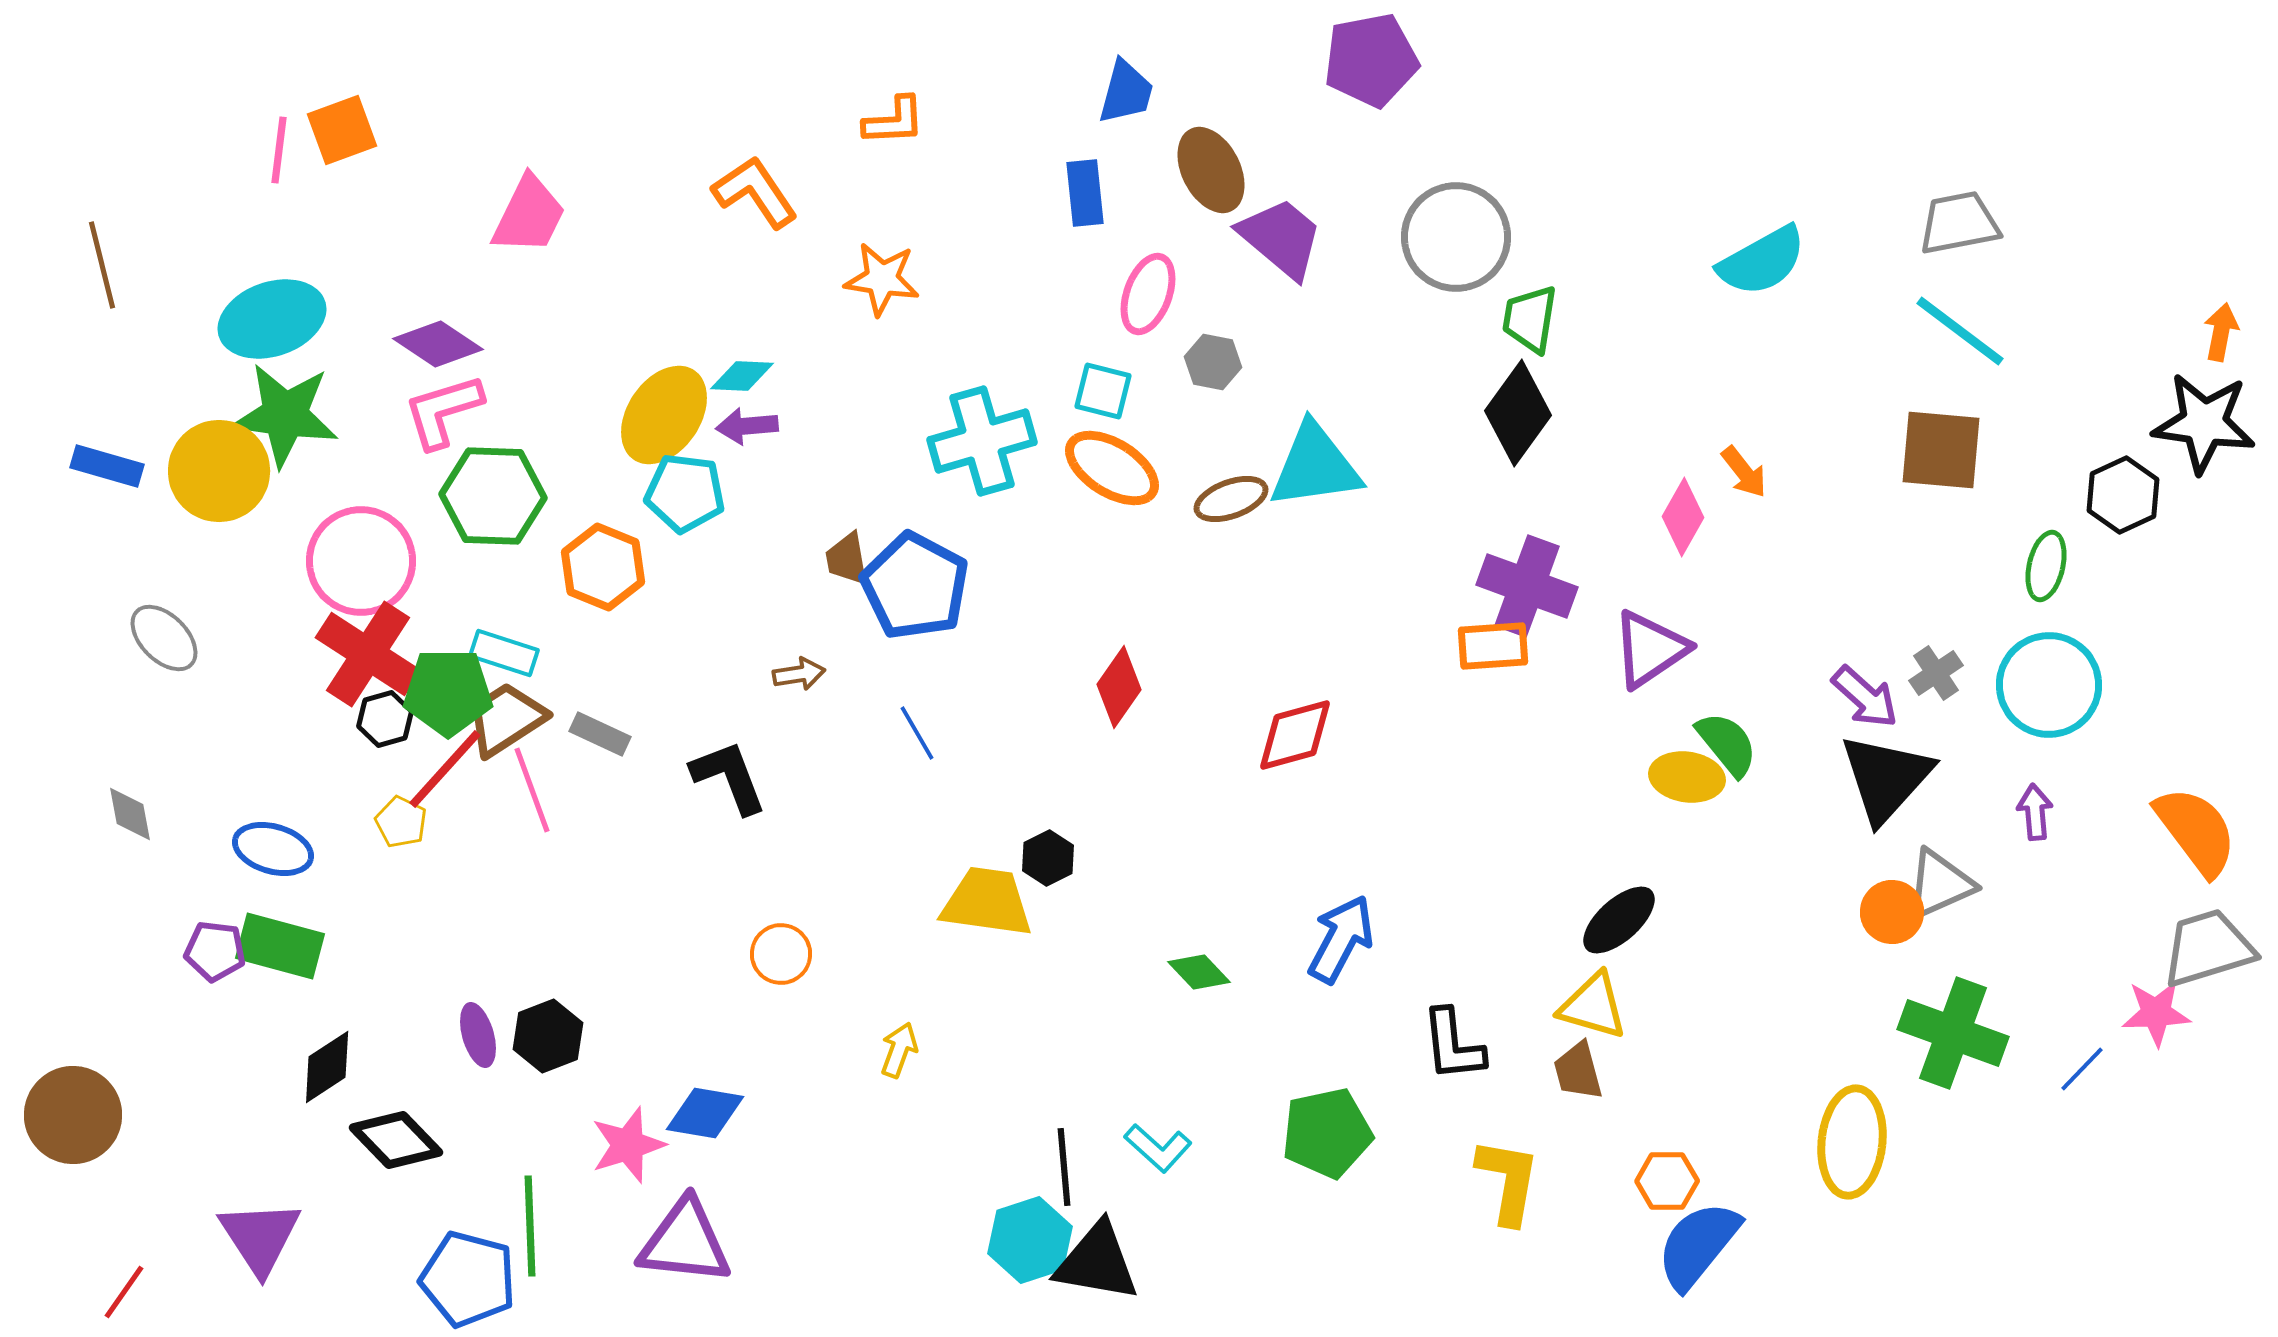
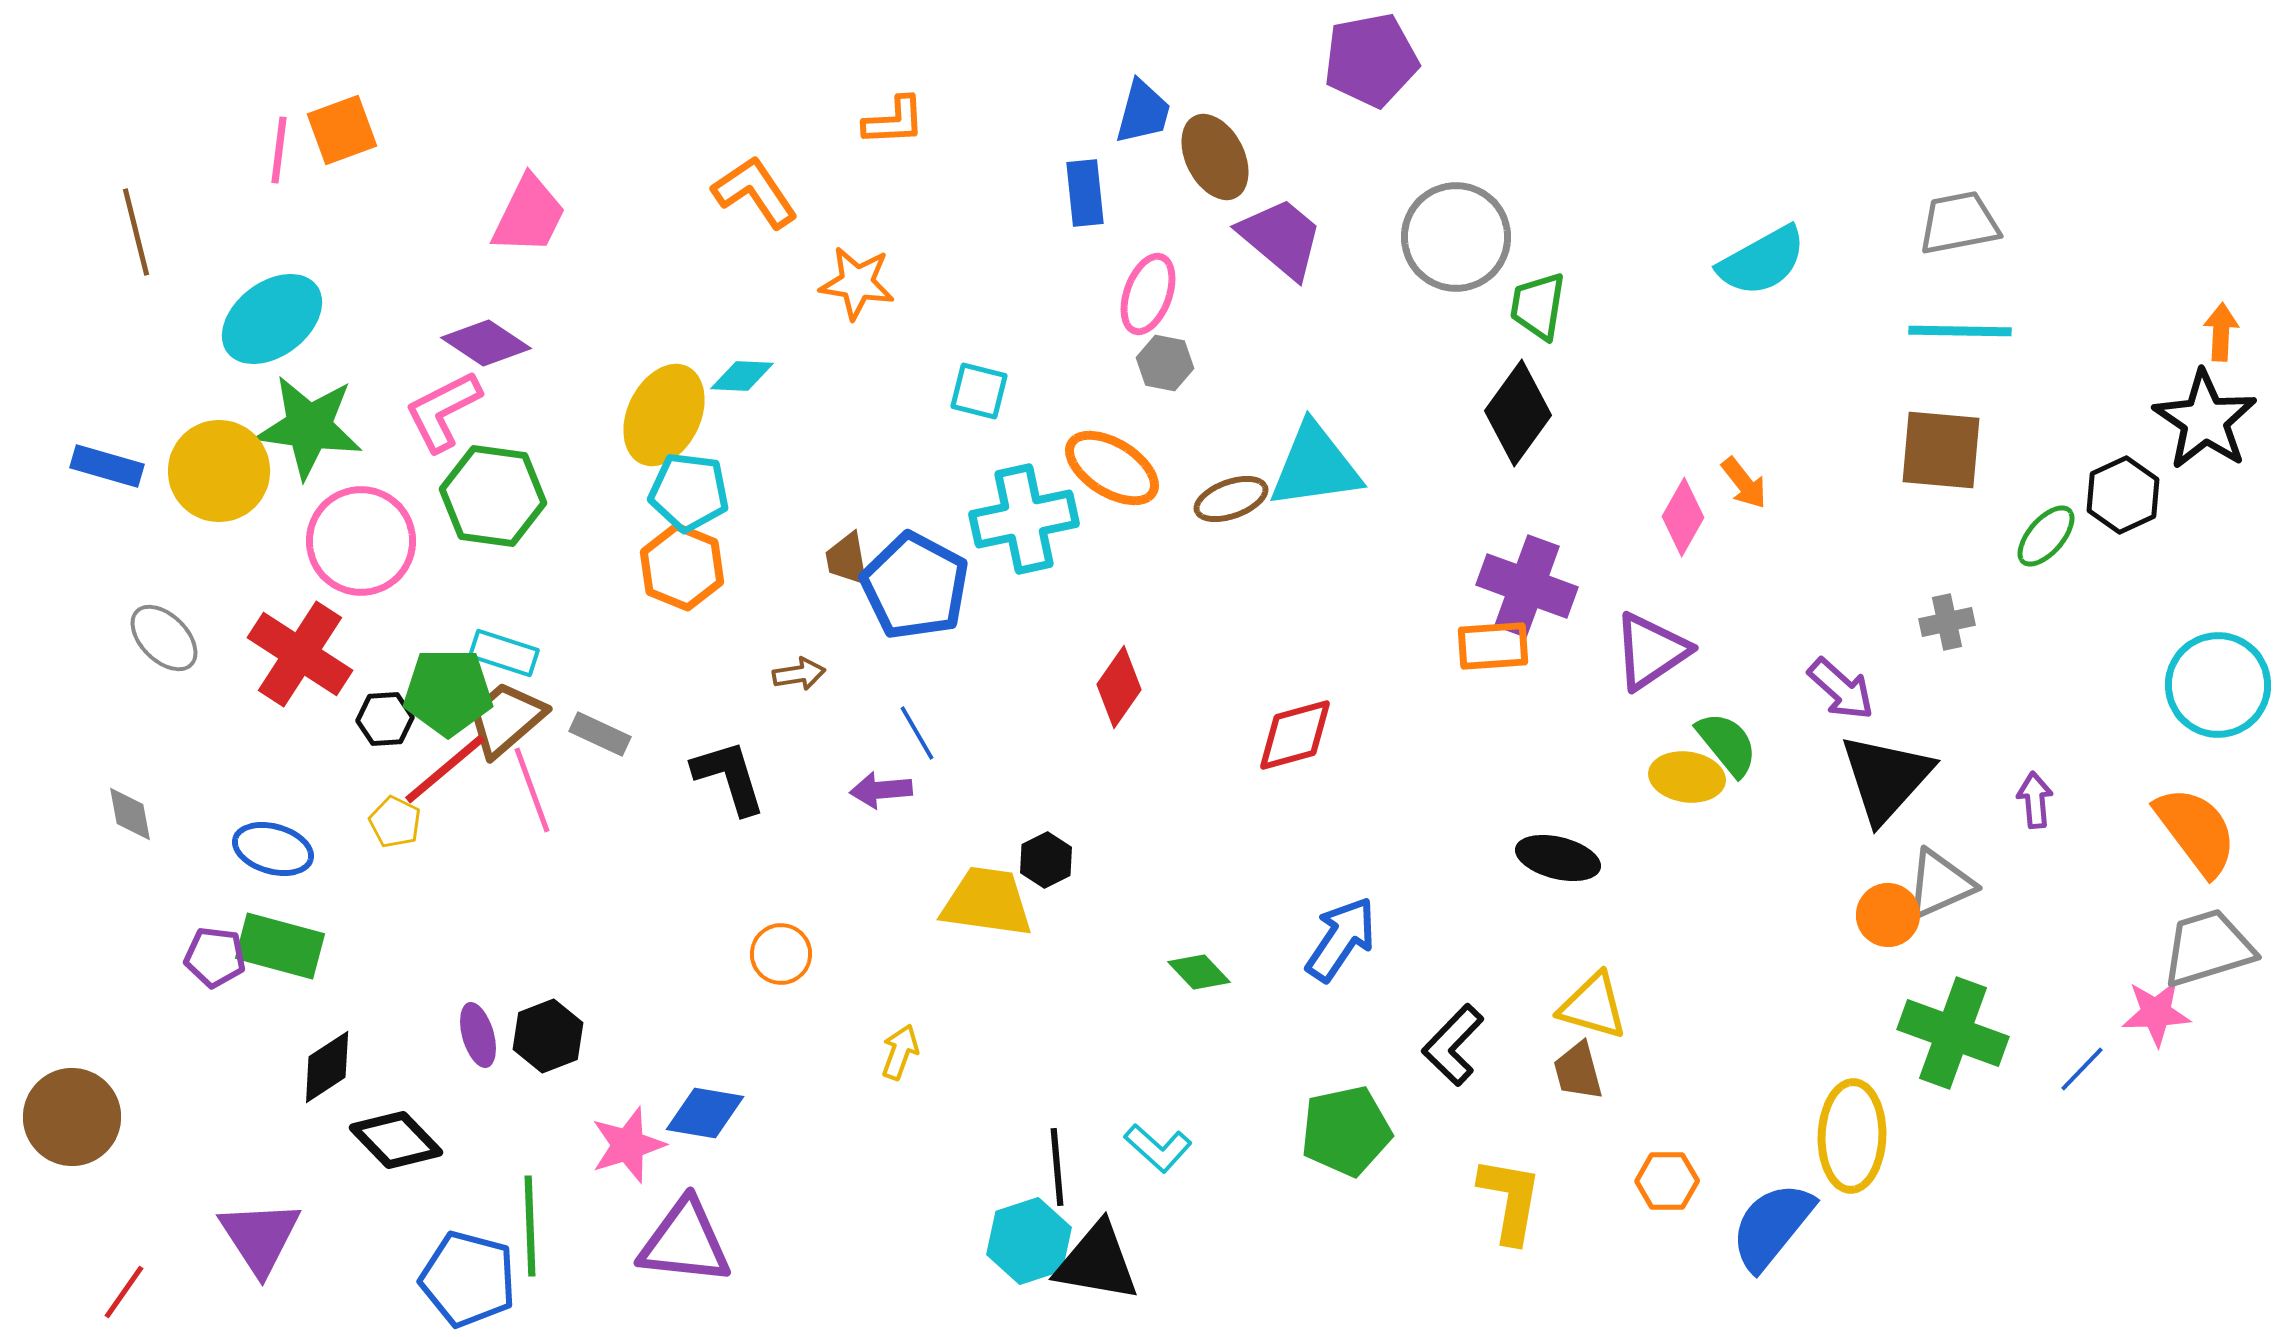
blue trapezoid at (1126, 92): moved 17 px right, 20 px down
brown ellipse at (1211, 170): moved 4 px right, 13 px up
brown line at (102, 265): moved 34 px right, 33 px up
orange star at (882, 279): moved 25 px left, 4 px down
cyan ellipse at (272, 319): rotated 18 degrees counterclockwise
green trapezoid at (1530, 319): moved 8 px right, 13 px up
cyan line at (1960, 331): rotated 36 degrees counterclockwise
orange arrow at (2221, 332): rotated 8 degrees counterclockwise
purple diamond at (438, 344): moved 48 px right, 1 px up
gray hexagon at (1213, 362): moved 48 px left, 1 px down
cyan square at (1103, 391): moved 124 px left
pink L-shape at (443, 411): rotated 10 degrees counterclockwise
green star at (285, 415): moved 24 px right, 12 px down
yellow ellipse at (664, 415): rotated 8 degrees counterclockwise
black star at (2204, 423): moved 1 px right, 3 px up; rotated 26 degrees clockwise
purple arrow at (747, 426): moved 134 px right, 364 px down
cyan cross at (982, 441): moved 42 px right, 78 px down; rotated 4 degrees clockwise
orange arrow at (1744, 472): moved 11 px down
cyan pentagon at (685, 493): moved 4 px right, 1 px up
green hexagon at (493, 496): rotated 6 degrees clockwise
pink circle at (361, 561): moved 20 px up
green ellipse at (2046, 566): moved 30 px up; rotated 28 degrees clockwise
orange hexagon at (603, 567): moved 79 px right
purple triangle at (1650, 649): moved 1 px right, 2 px down
red cross at (368, 654): moved 68 px left
gray cross at (1936, 673): moved 11 px right, 51 px up; rotated 22 degrees clockwise
cyan circle at (2049, 685): moved 169 px right
purple arrow at (1865, 697): moved 24 px left, 8 px up
black hexagon at (385, 719): rotated 12 degrees clockwise
brown trapezoid at (506, 719): rotated 8 degrees counterclockwise
red line at (445, 769): rotated 8 degrees clockwise
black L-shape at (729, 777): rotated 4 degrees clockwise
purple arrow at (2035, 812): moved 12 px up
yellow pentagon at (401, 822): moved 6 px left
black hexagon at (1048, 858): moved 2 px left, 2 px down
orange circle at (1892, 912): moved 4 px left, 3 px down
black ellipse at (1619, 920): moved 61 px left, 62 px up; rotated 56 degrees clockwise
blue arrow at (1341, 939): rotated 6 degrees clockwise
purple pentagon at (215, 951): moved 6 px down
black L-shape at (1453, 1045): rotated 50 degrees clockwise
yellow arrow at (899, 1050): moved 1 px right, 2 px down
brown circle at (73, 1115): moved 1 px left, 2 px down
green pentagon at (1327, 1133): moved 19 px right, 2 px up
yellow ellipse at (1852, 1142): moved 6 px up; rotated 4 degrees counterclockwise
black line at (1064, 1167): moved 7 px left
yellow L-shape at (1508, 1181): moved 2 px right, 19 px down
cyan hexagon at (1030, 1240): moved 1 px left, 1 px down
blue semicircle at (1698, 1245): moved 74 px right, 19 px up
